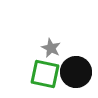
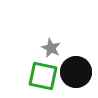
green square: moved 2 px left, 2 px down
